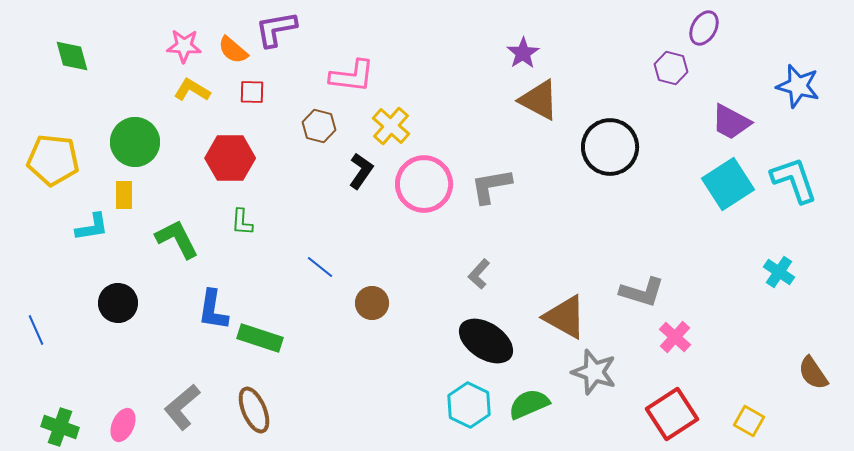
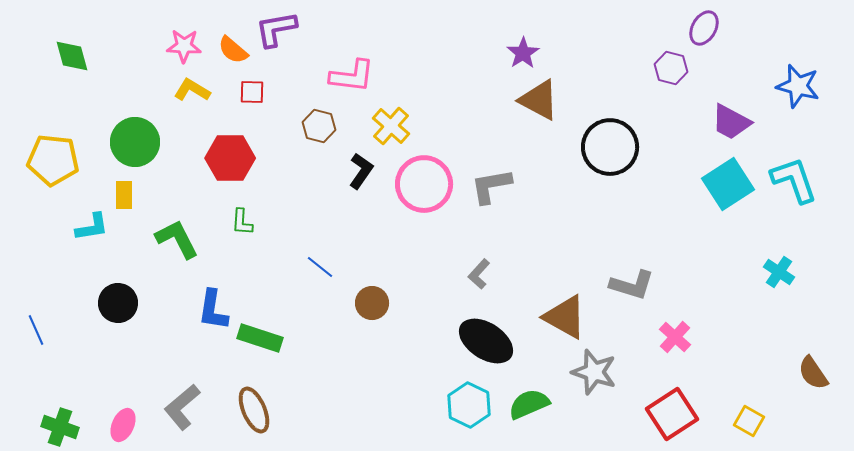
gray L-shape at (642, 292): moved 10 px left, 7 px up
